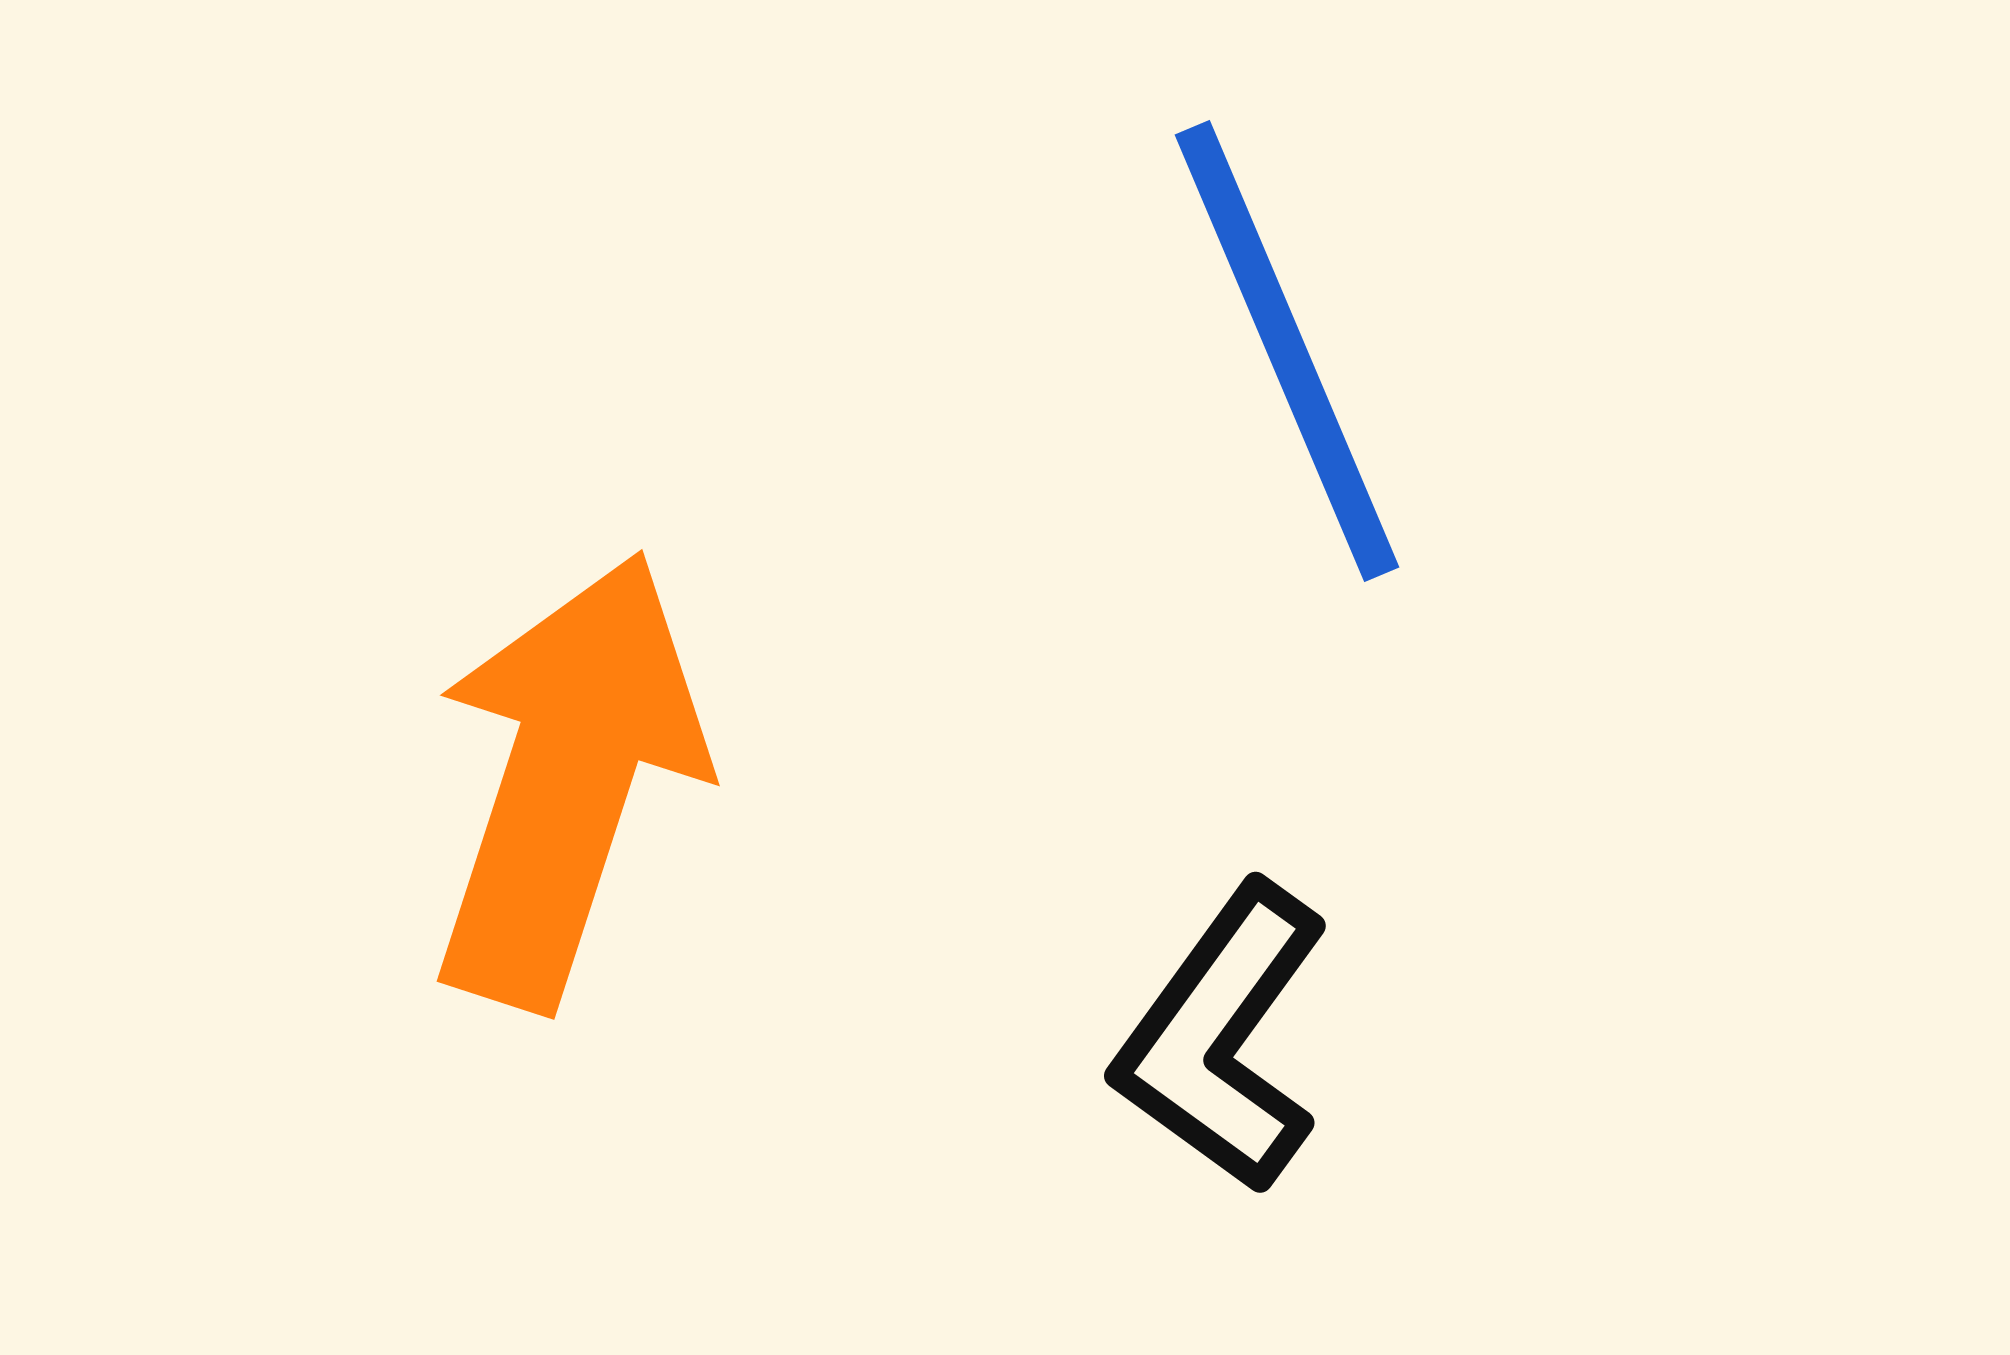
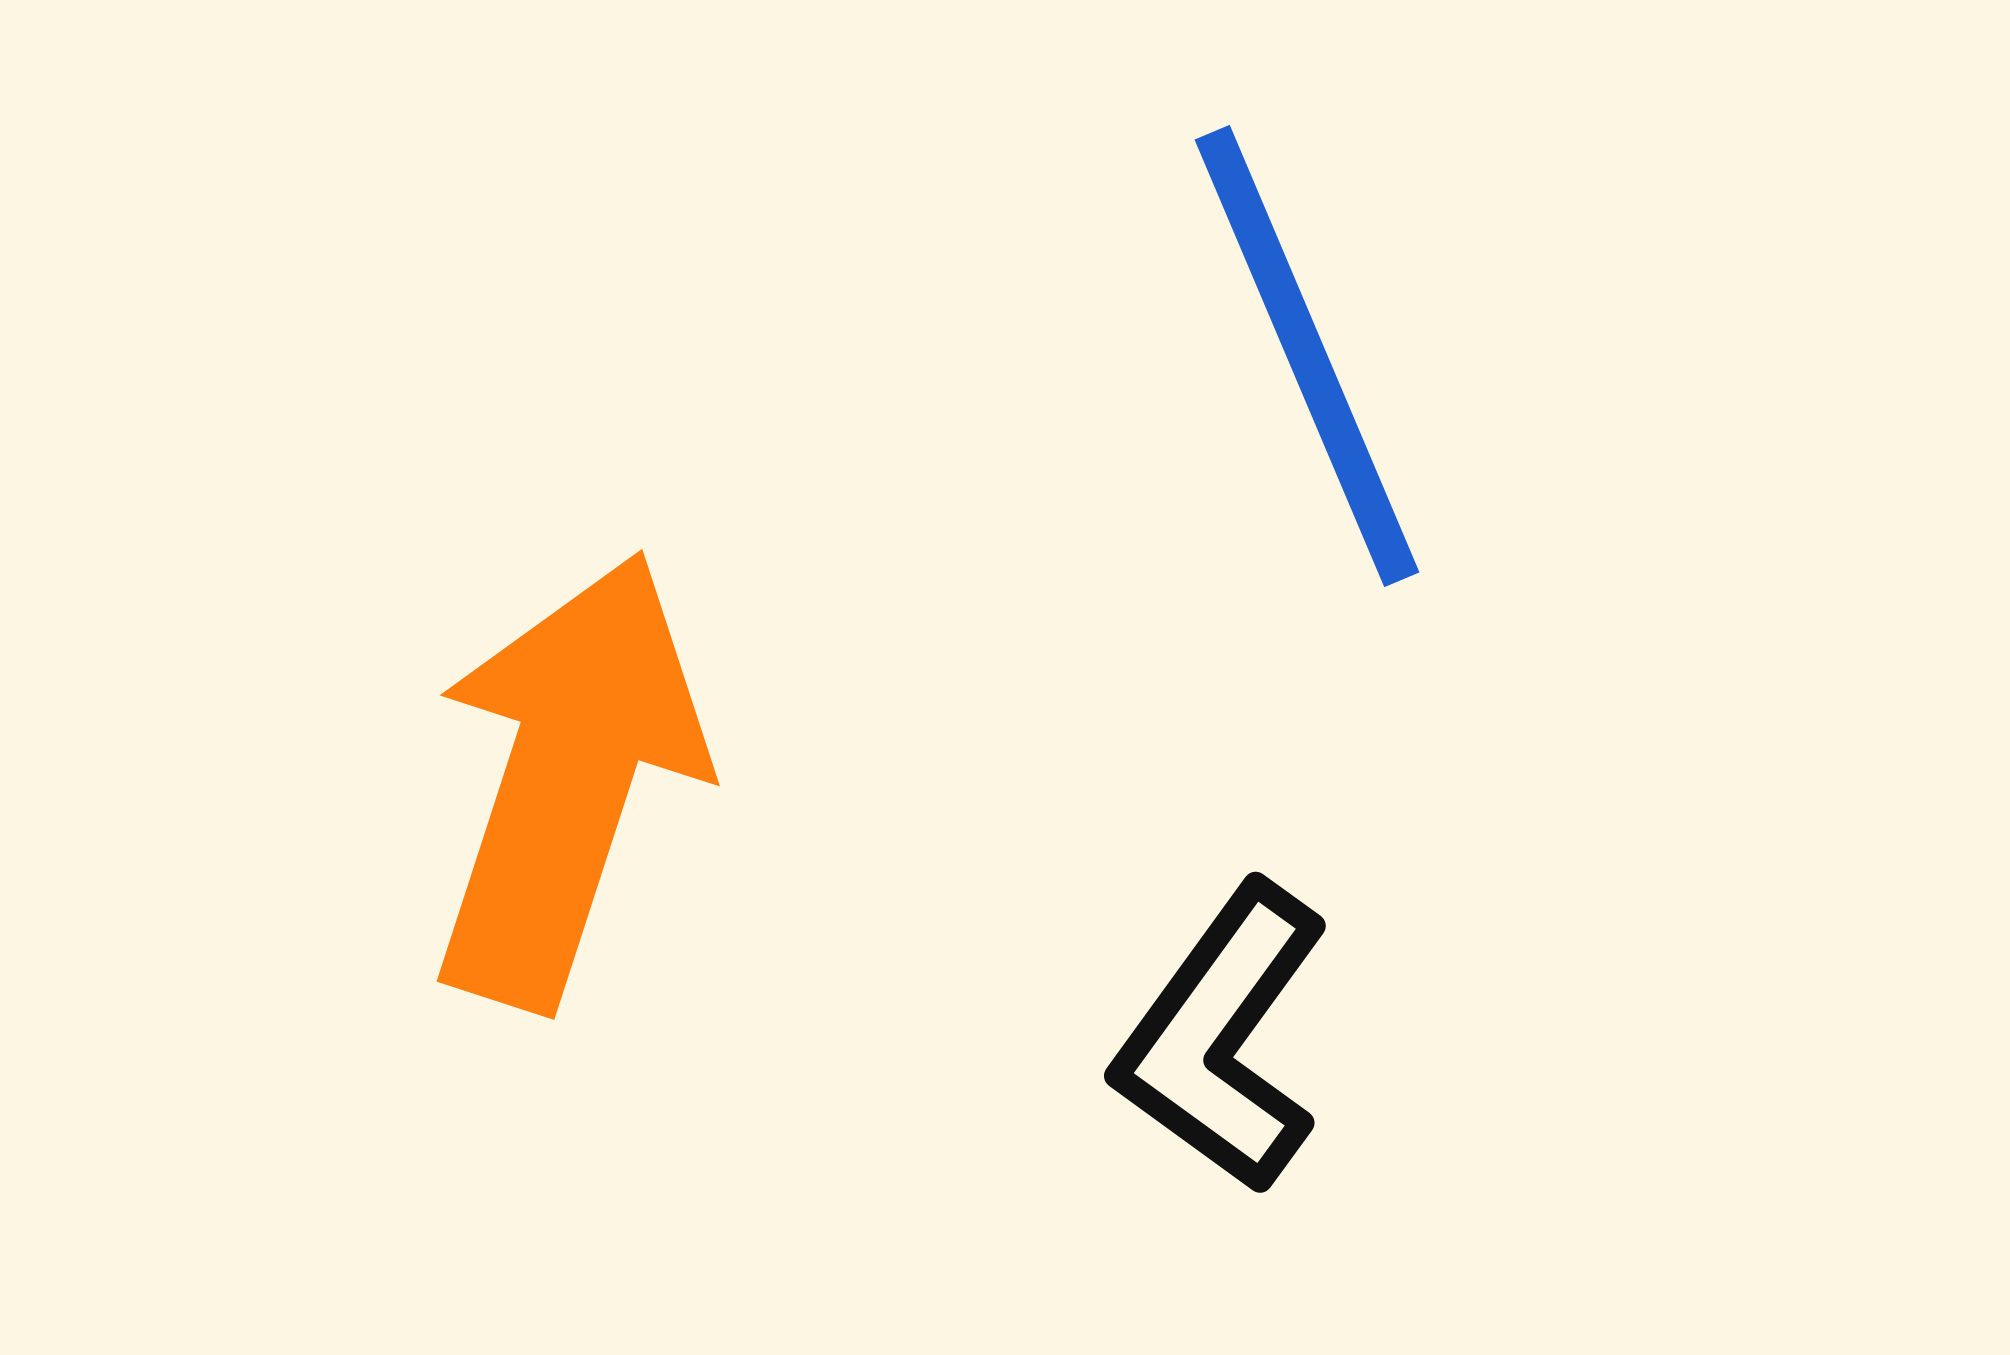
blue line: moved 20 px right, 5 px down
